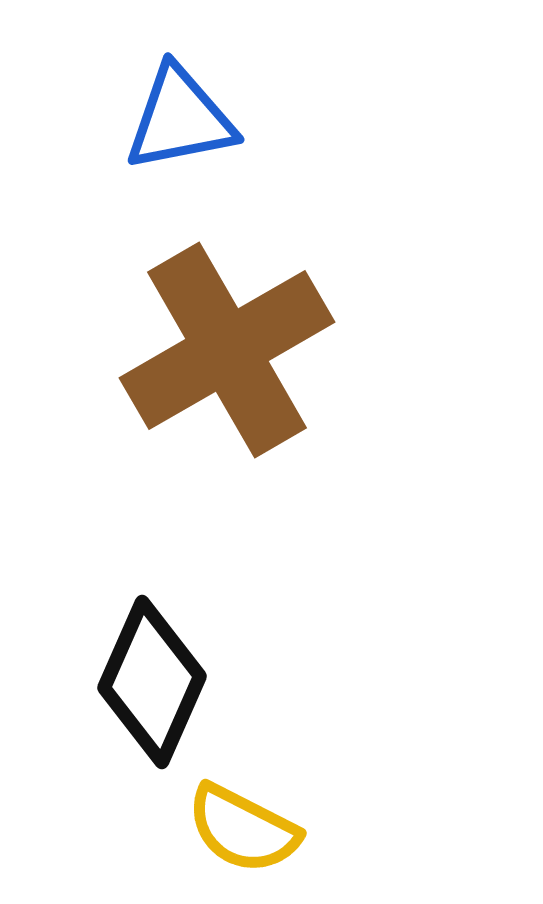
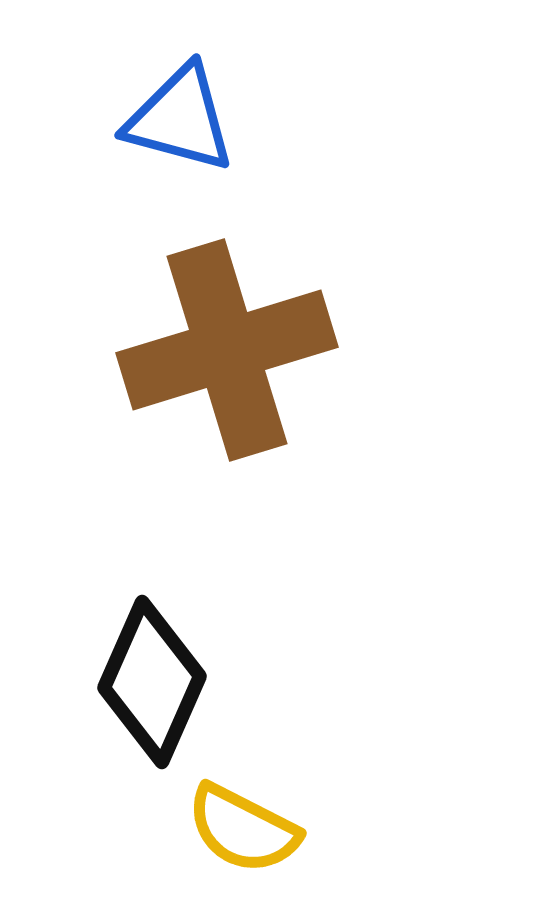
blue triangle: rotated 26 degrees clockwise
brown cross: rotated 13 degrees clockwise
